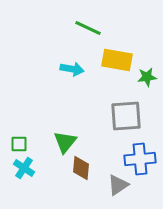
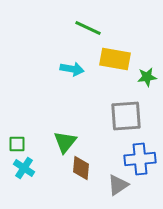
yellow rectangle: moved 2 px left, 1 px up
green square: moved 2 px left
